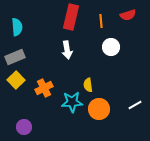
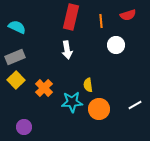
cyan semicircle: rotated 60 degrees counterclockwise
white circle: moved 5 px right, 2 px up
orange cross: rotated 18 degrees counterclockwise
